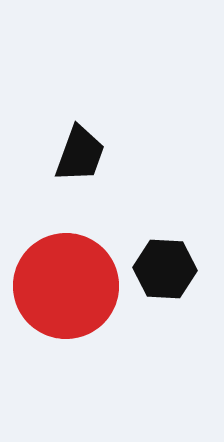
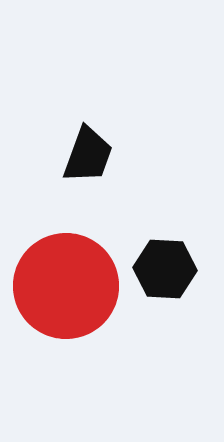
black trapezoid: moved 8 px right, 1 px down
